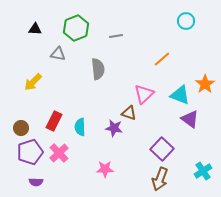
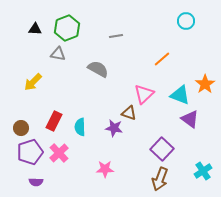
green hexagon: moved 9 px left
gray semicircle: rotated 55 degrees counterclockwise
